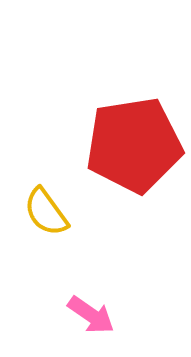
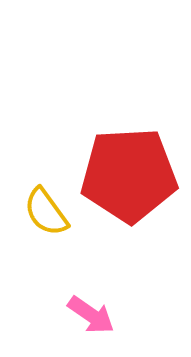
red pentagon: moved 5 px left, 30 px down; rotated 6 degrees clockwise
